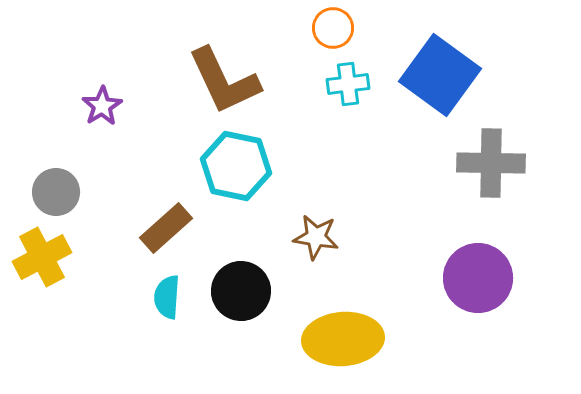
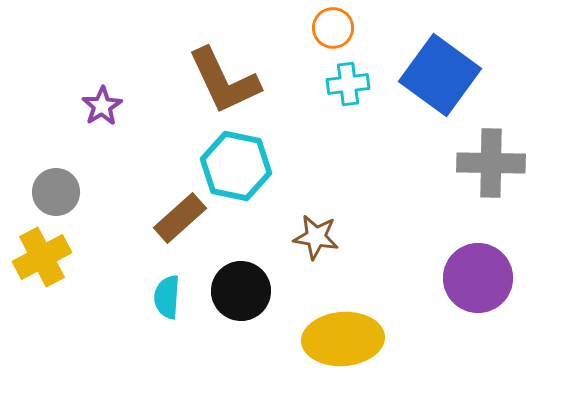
brown rectangle: moved 14 px right, 10 px up
